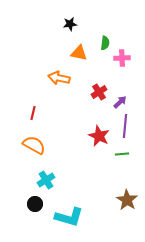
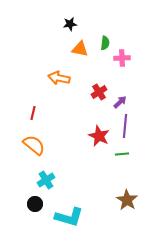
orange triangle: moved 1 px right, 4 px up
orange semicircle: rotated 10 degrees clockwise
